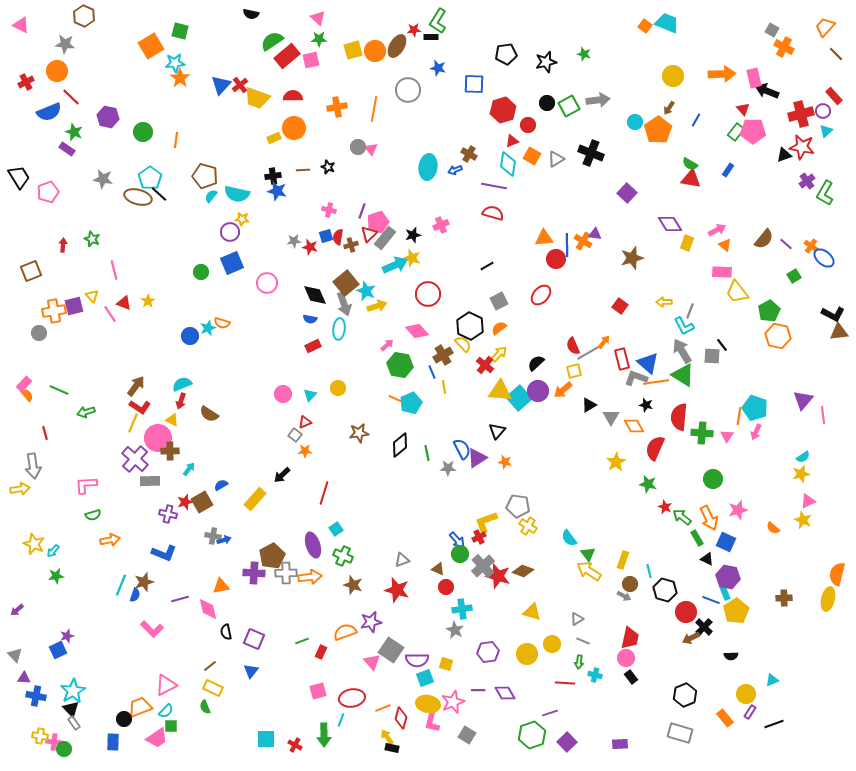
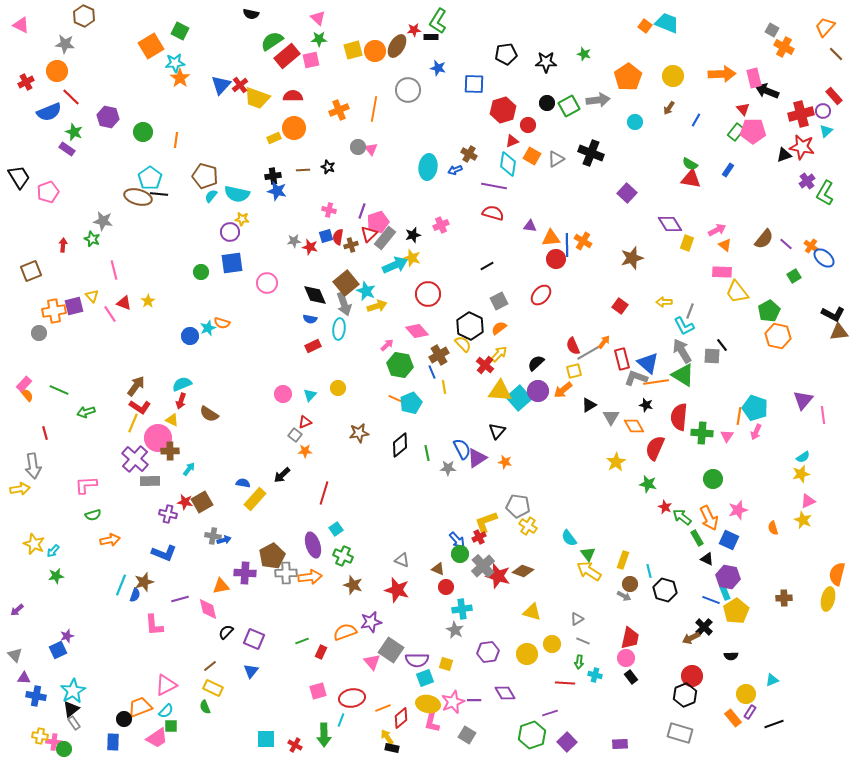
green square at (180, 31): rotated 12 degrees clockwise
black star at (546, 62): rotated 15 degrees clockwise
orange cross at (337, 107): moved 2 px right, 3 px down; rotated 12 degrees counterclockwise
orange pentagon at (658, 130): moved 30 px left, 53 px up
gray star at (103, 179): moved 42 px down
black line at (159, 194): rotated 36 degrees counterclockwise
purple triangle at (595, 234): moved 65 px left, 8 px up
orange triangle at (544, 238): moved 7 px right
blue square at (232, 263): rotated 15 degrees clockwise
brown cross at (443, 355): moved 4 px left
blue semicircle at (221, 485): moved 22 px right, 2 px up; rotated 40 degrees clockwise
red star at (185, 502): rotated 28 degrees clockwise
orange semicircle at (773, 528): rotated 32 degrees clockwise
blue square at (726, 542): moved 3 px right, 2 px up
gray triangle at (402, 560): rotated 42 degrees clockwise
purple cross at (254, 573): moved 9 px left
red circle at (686, 612): moved 6 px right, 64 px down
pink L-shape at (152, 629): moved 2 px right, 4 px up; rotated 40 degrees clockwise
black semicircle at (226, 632): rotated 56 degrees clockwise
purple line at (478, 690): moved 4 px left, 10 px down
black triangle at (71, 709): rotated 36 degrees clockwise
red diamond at (401, 718): rotated 35 degrees clockwise
orange rectangle at (725, 718): moved 8 px right
